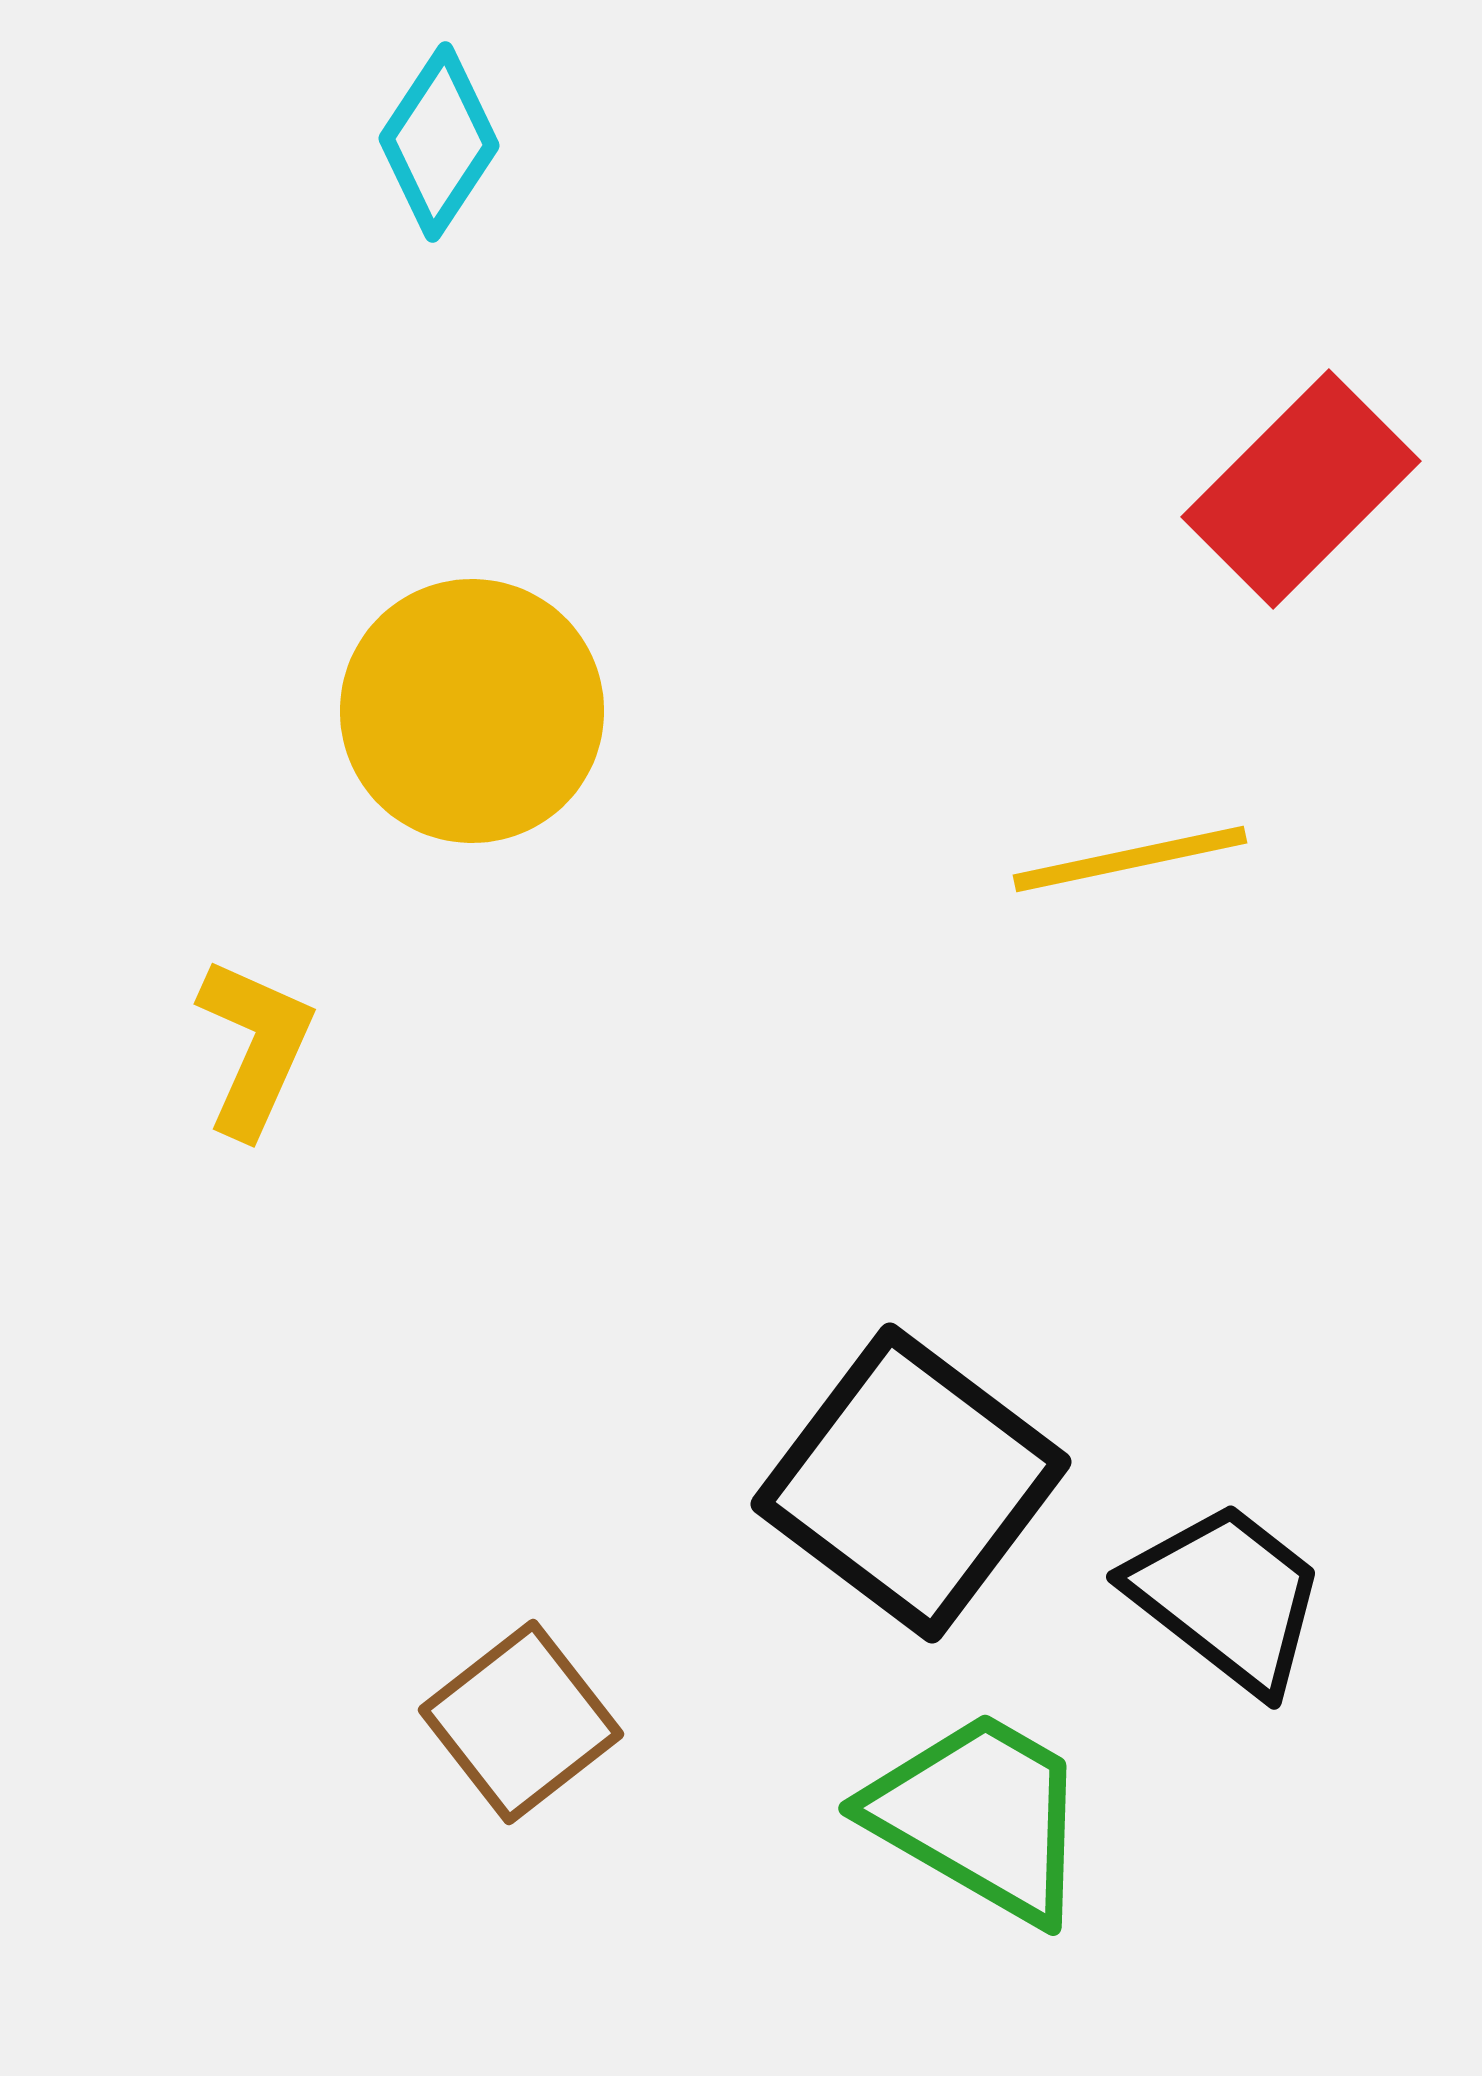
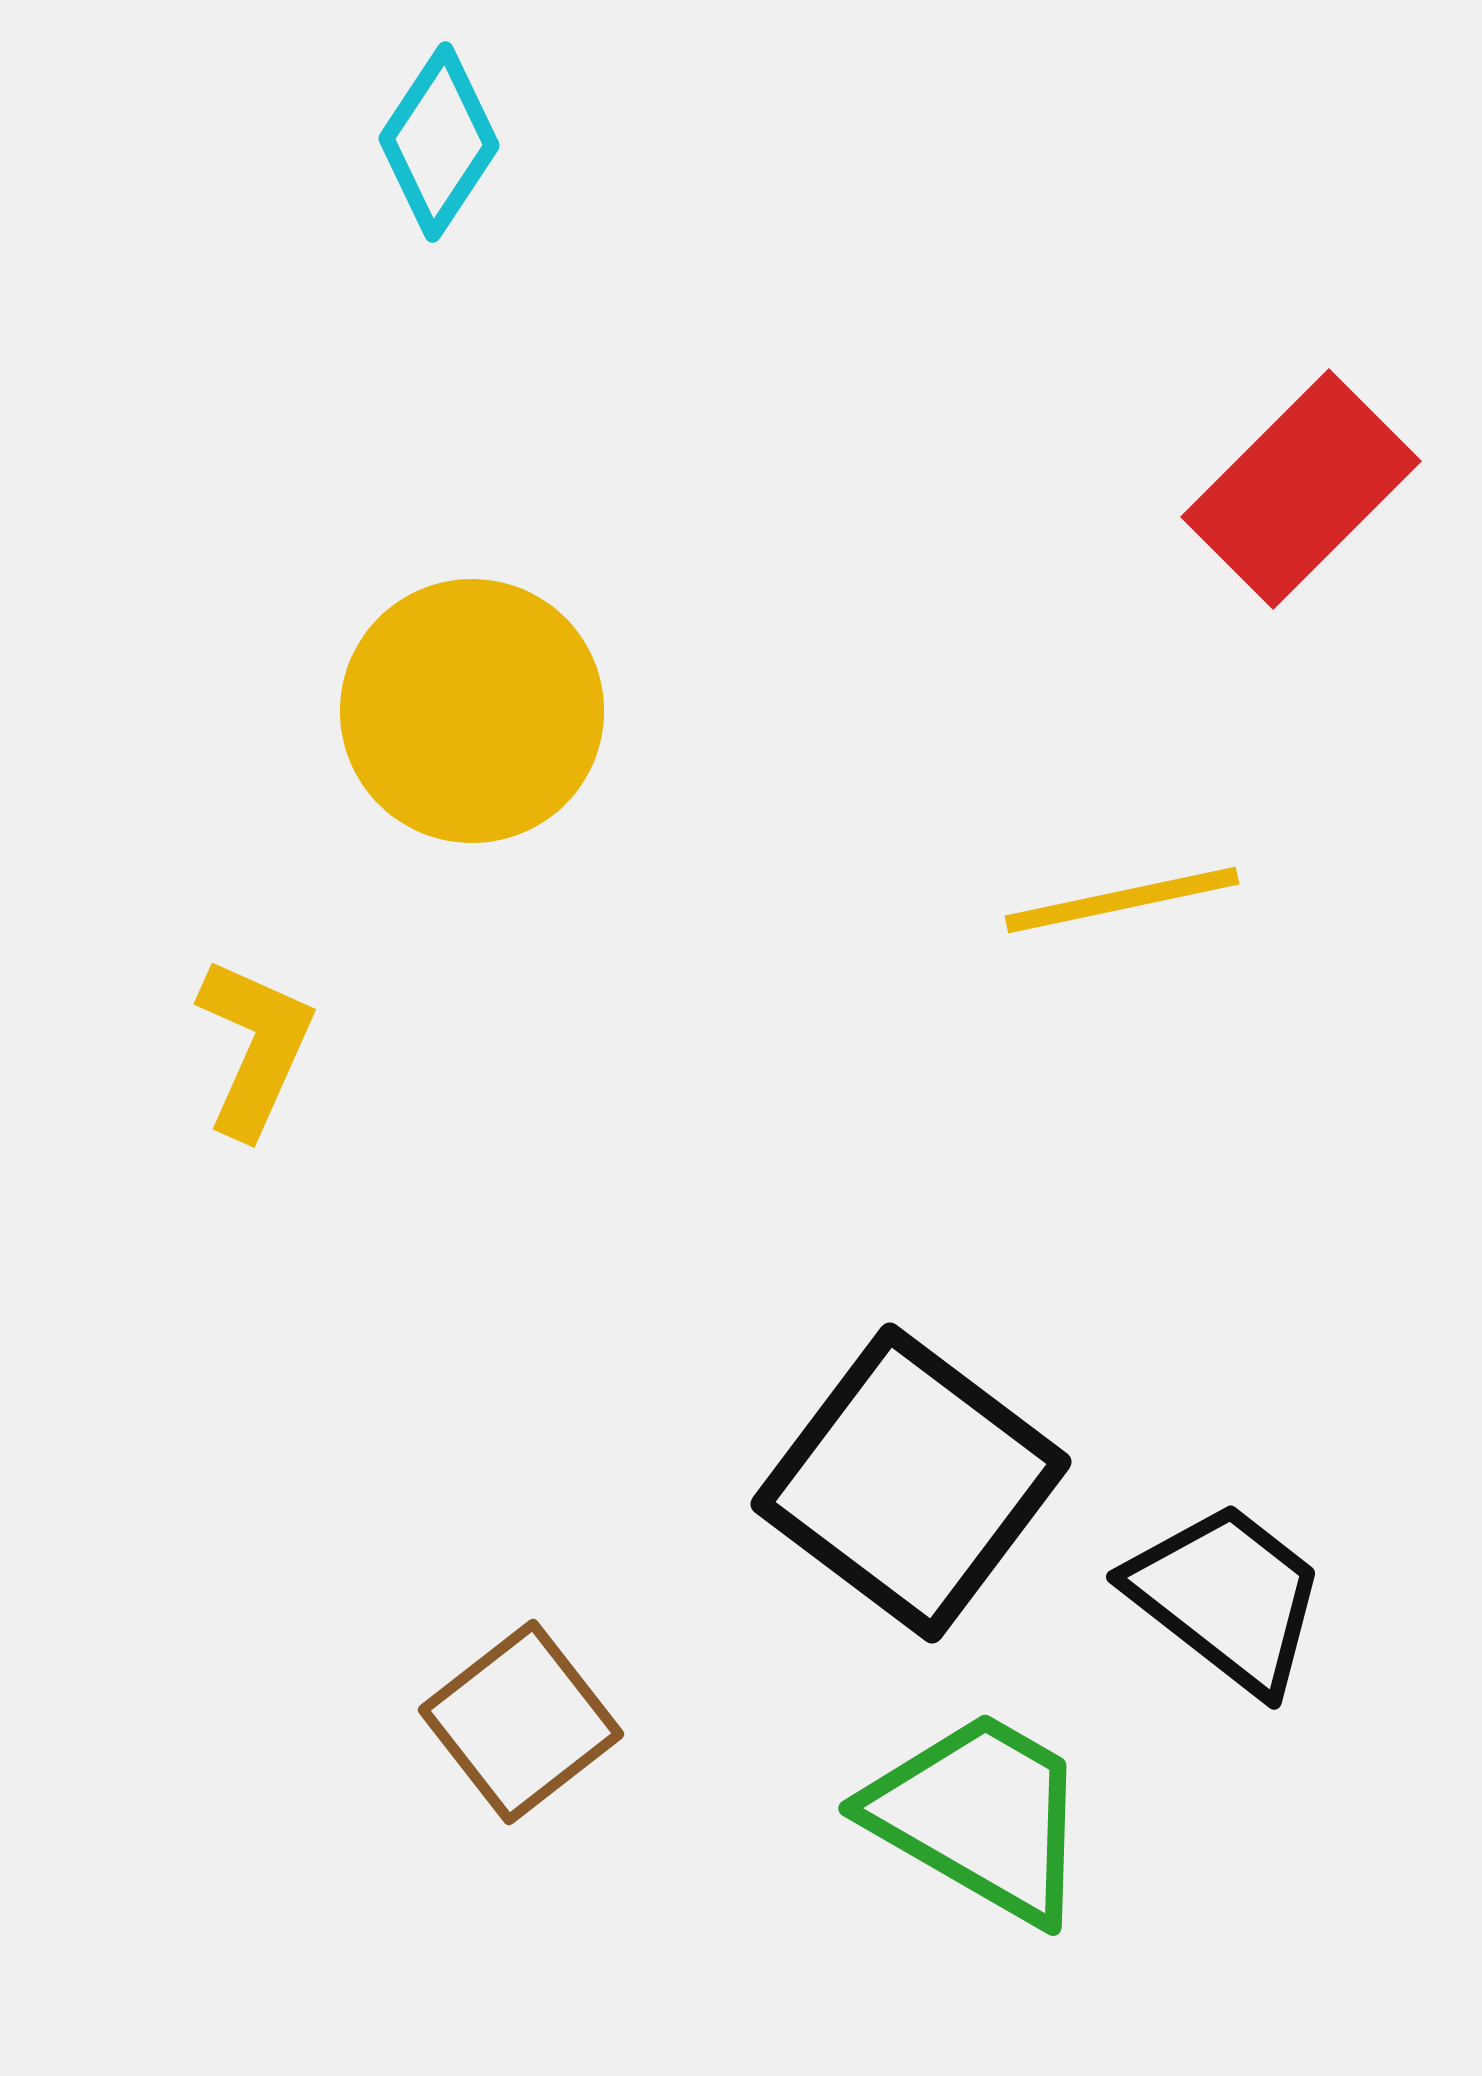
yellow line: moved 8 px left, 41 px down
